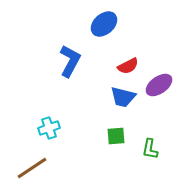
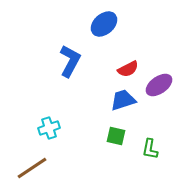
red semicircle: moved 3 px down
blue trapezoid: moved 3 px down; rotated 148 degrees clockwise
green square: rotated 18 degrees clockwise
